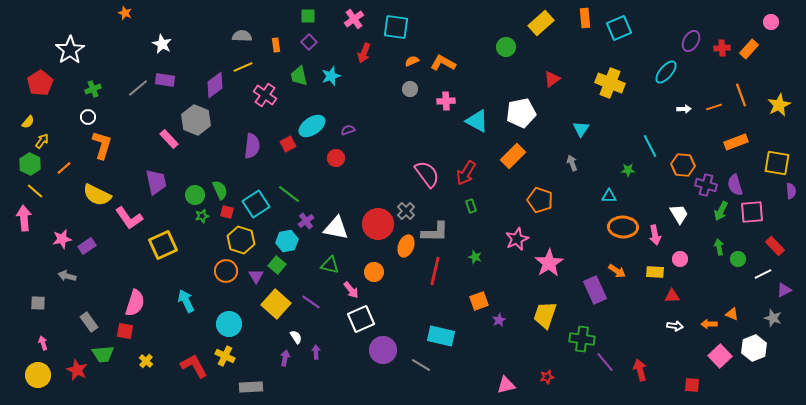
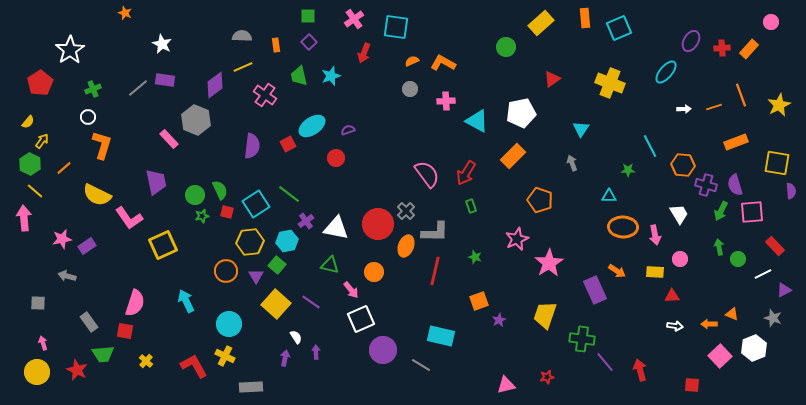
yellow hexagon at (241, 240): moved 9 px right, 2 px down; rotated 24 degrees counterclockwise
yellow circle at (38, 375): moved 1 px left, 3 px up
